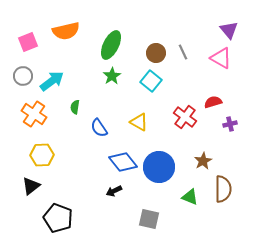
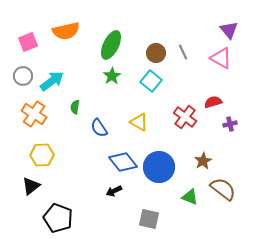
brown semicircle: rotated 52 degrees counterclockwise
